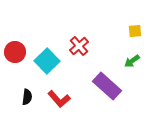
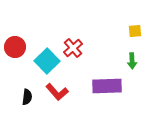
red cross: moved 6 px left, 2 px down
red circle: moved 5 px up
green arrow: rotated 56 degrees counterclockwise
purple rectangle: rotated 44 degrees counterclockwise
red L-shape: moved 2 px left, 7 px up
